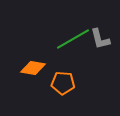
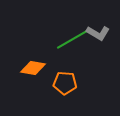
gray L-shape: moved 2 px left, 6 px up; rotated 45 degrees counterclockwise
orange pentagon: moved 2 px right
